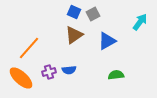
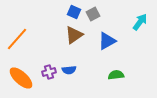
orange line: moved 12 px left, 9 px up
